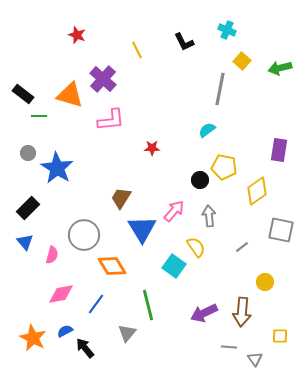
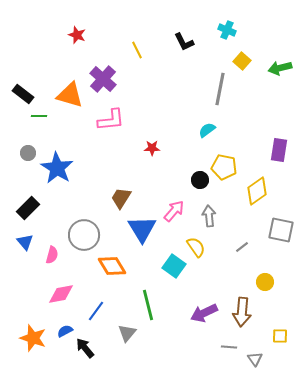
blue line at (96, 304): moved 7 px down
orange star at (33, 338): rotated 8 degrees counterclockwise
